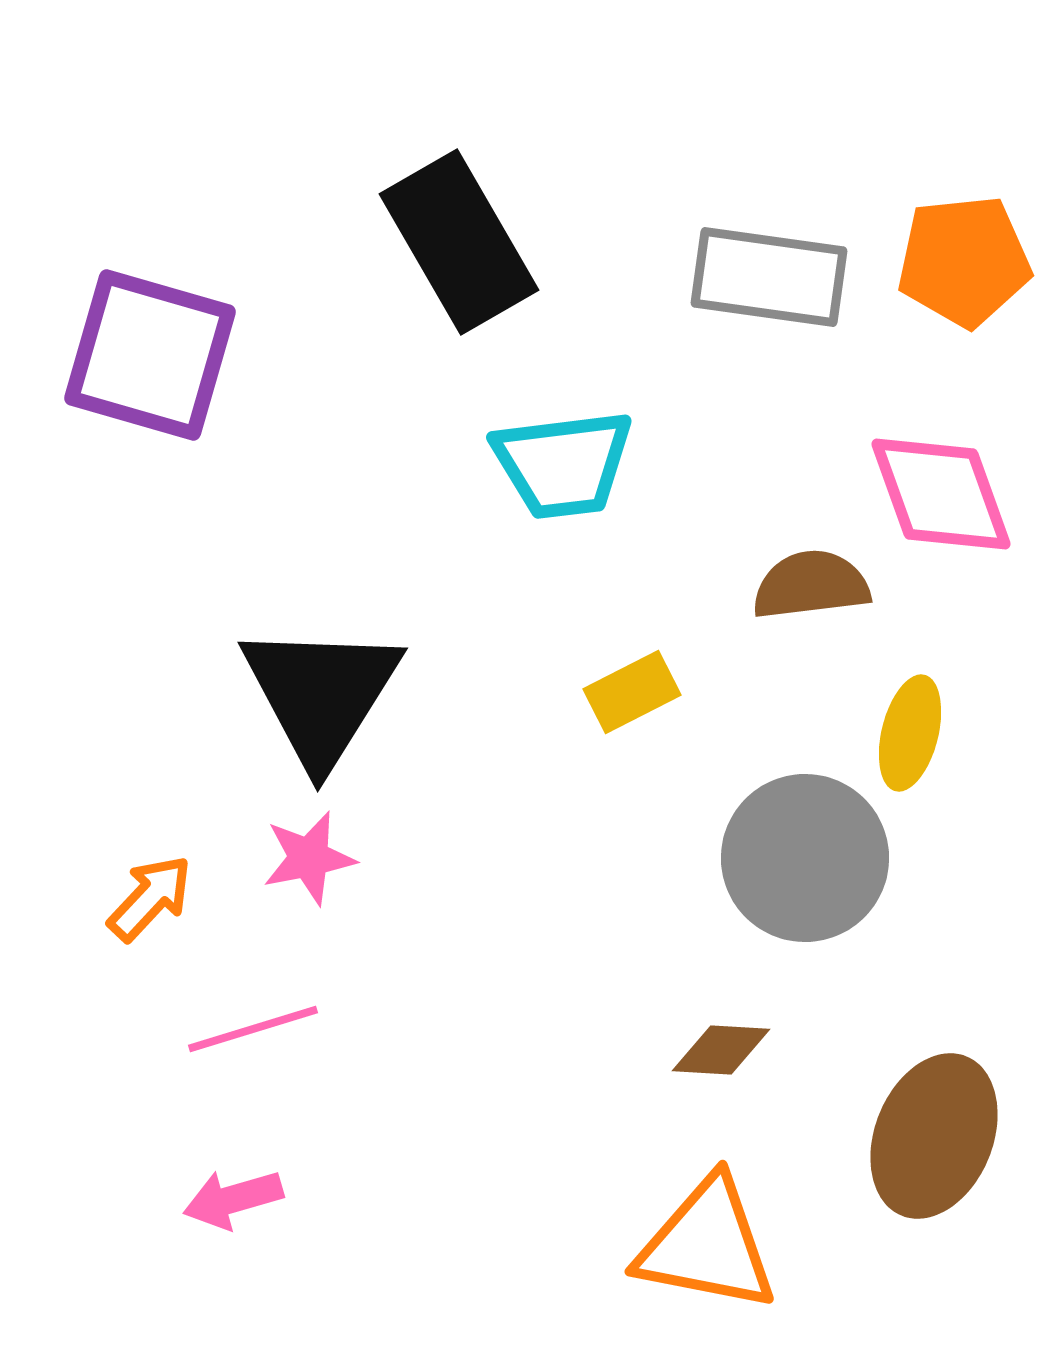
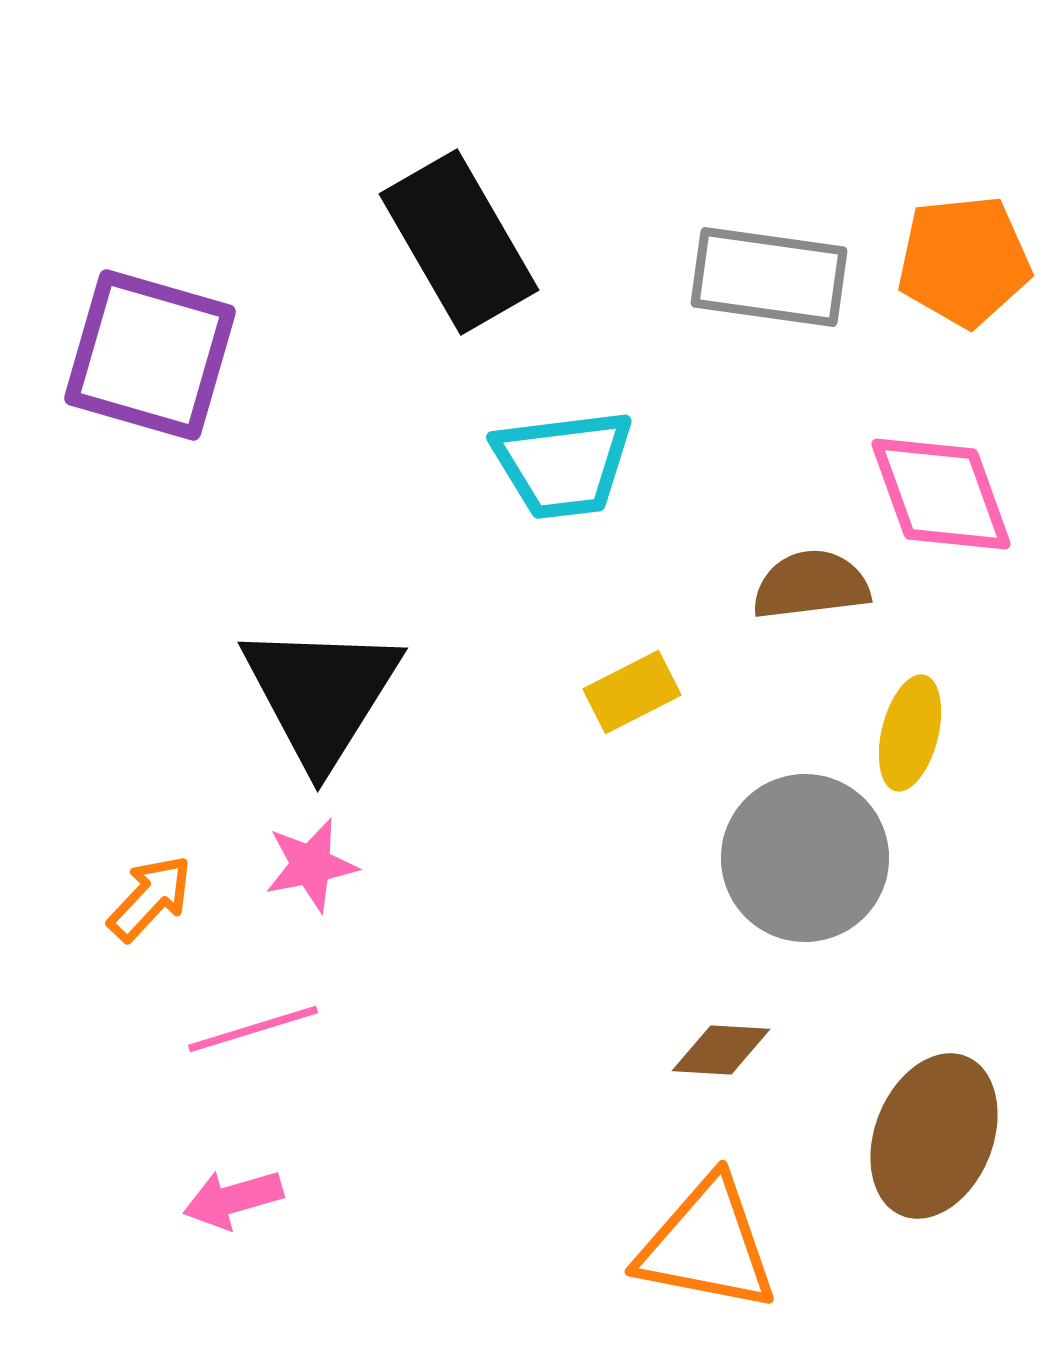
pink star: moved 2 px right, 7 px down
